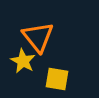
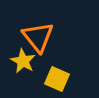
yellow square: rotated 15 degrees clockwise
